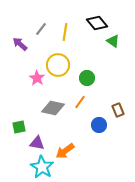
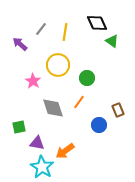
black diamond: rotated 15 degrees clockwise
green triangle: moved 1 px left
pink star: moved 4 px left, 3 px down
orange line: moved 1 px left
gray diamond: rotated 60 degrees clockwise
